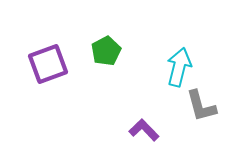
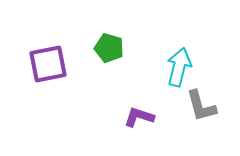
green pentagon: moved 3 px right, 3 px up; rotated 28 degrees counterclockwise
purple square: rotated 9 degrees clockwise
purple L-shape: moved 5 px left, 13 px up; rotated 28 degrees counterclockwise
